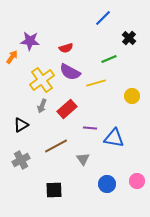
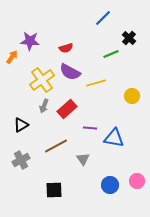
green line: moved 2 px right, 5 px up
gray arrow: moved 2 px right
blue circle: moved 3 px right, 1 px down
